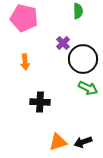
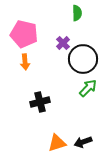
green semicircle: moved 1 px left, 2 px down
pink pentagon: moved 16 px down
green arrow: rotated 72 degrees counterclockwise
black cross: rotated 18 degrees counterclockwise
orange triangle: moved 1 px left, 1 px down
